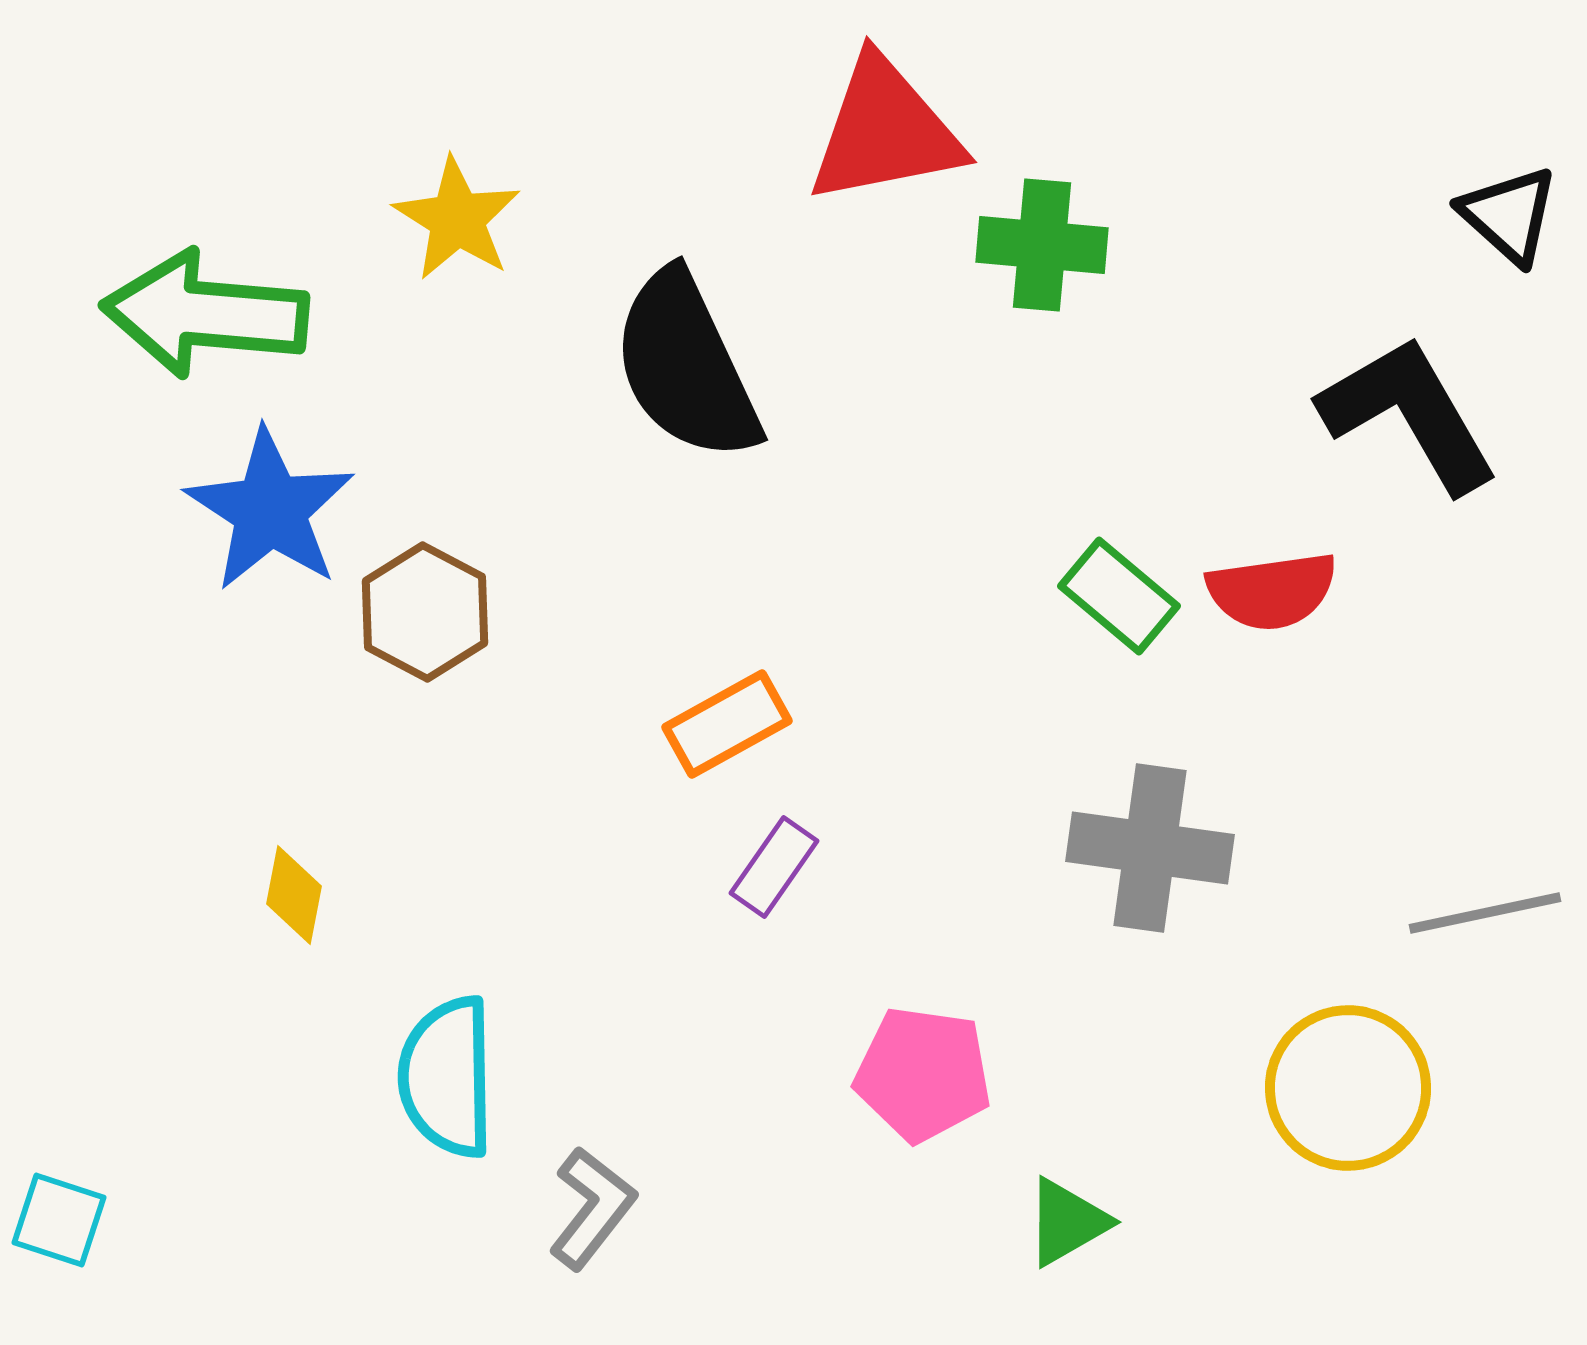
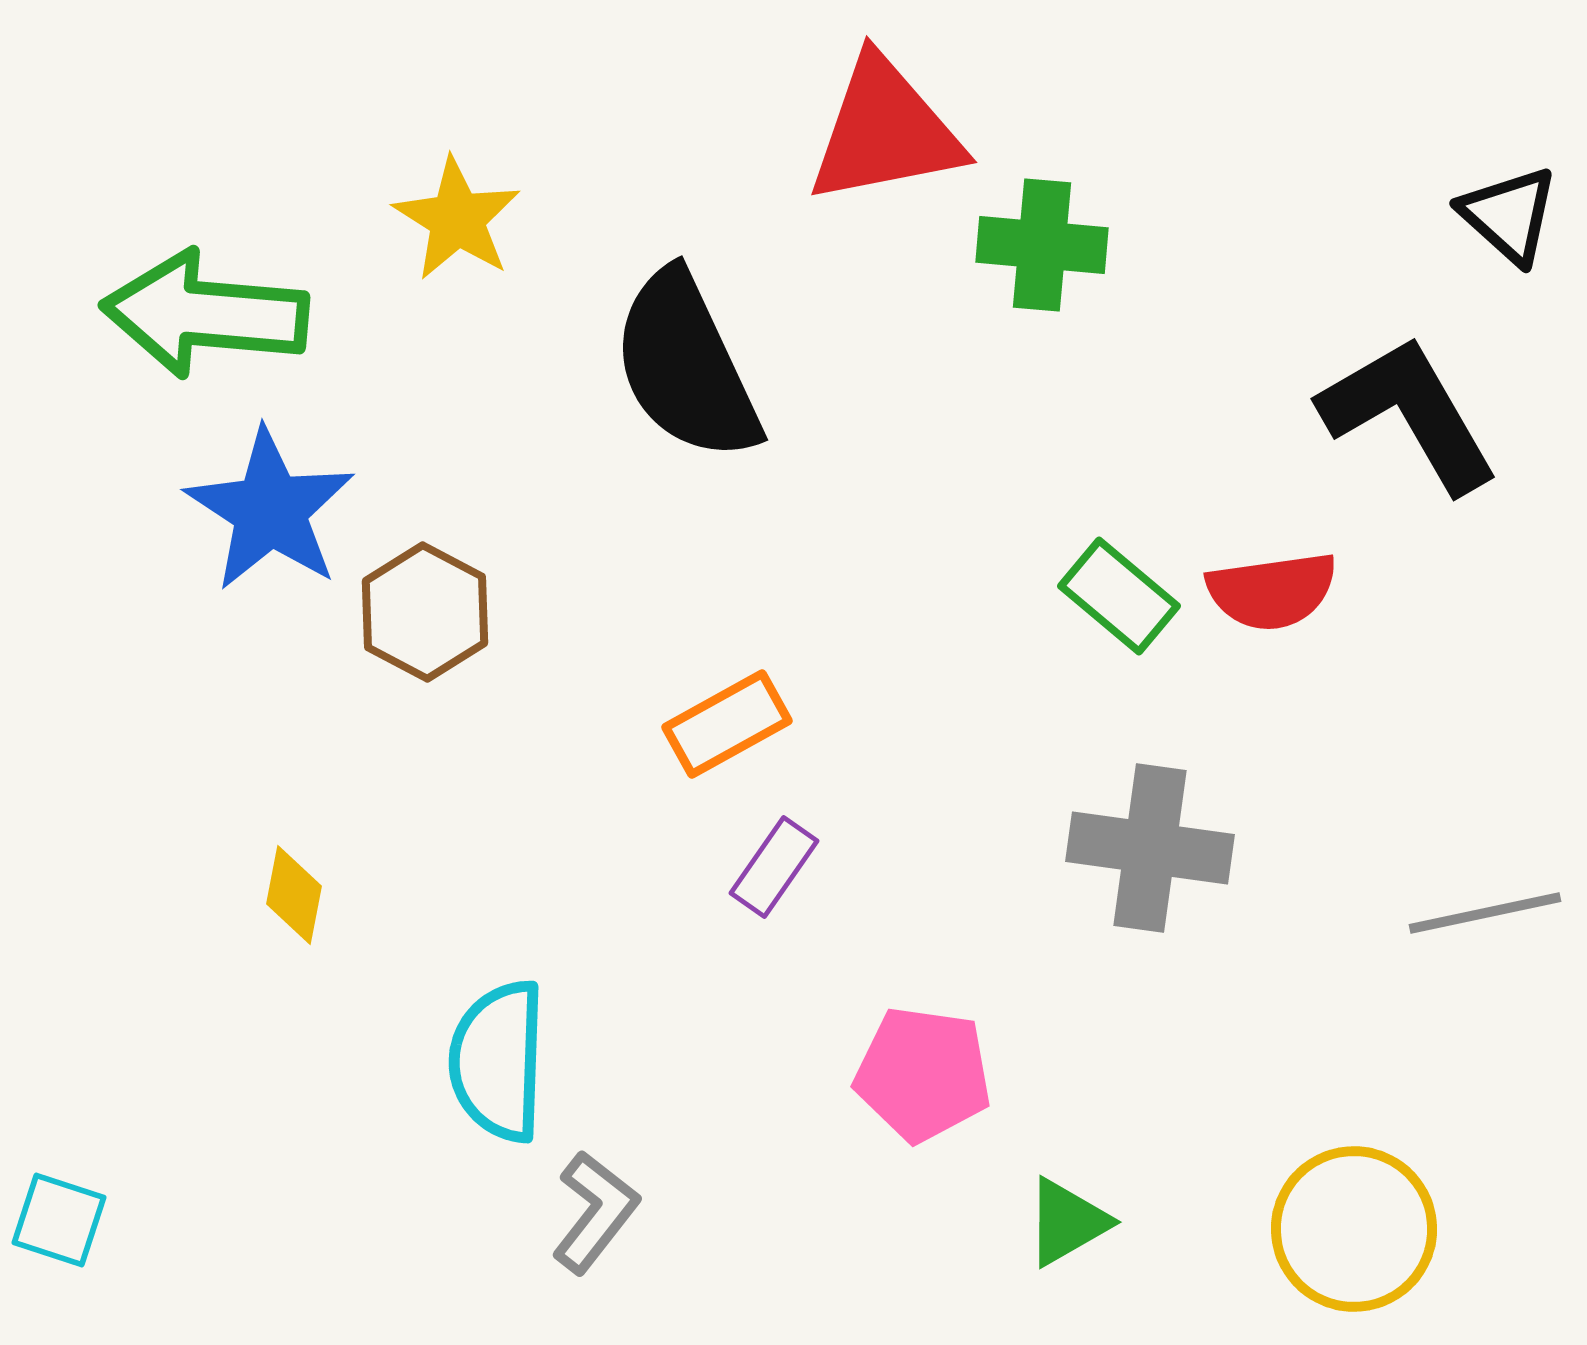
cyan semicircle: moved 51 px right, 16 px up; rotated 3 degrees clockwise
yellow circle: moved 6 px right, 141 px down
gray L-shape: moved 3 px right, 4 px down
